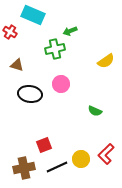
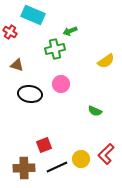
brown cross: rotated 10 degrees clockwise
